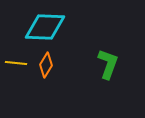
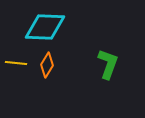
orange diamond: moved 1 px right
